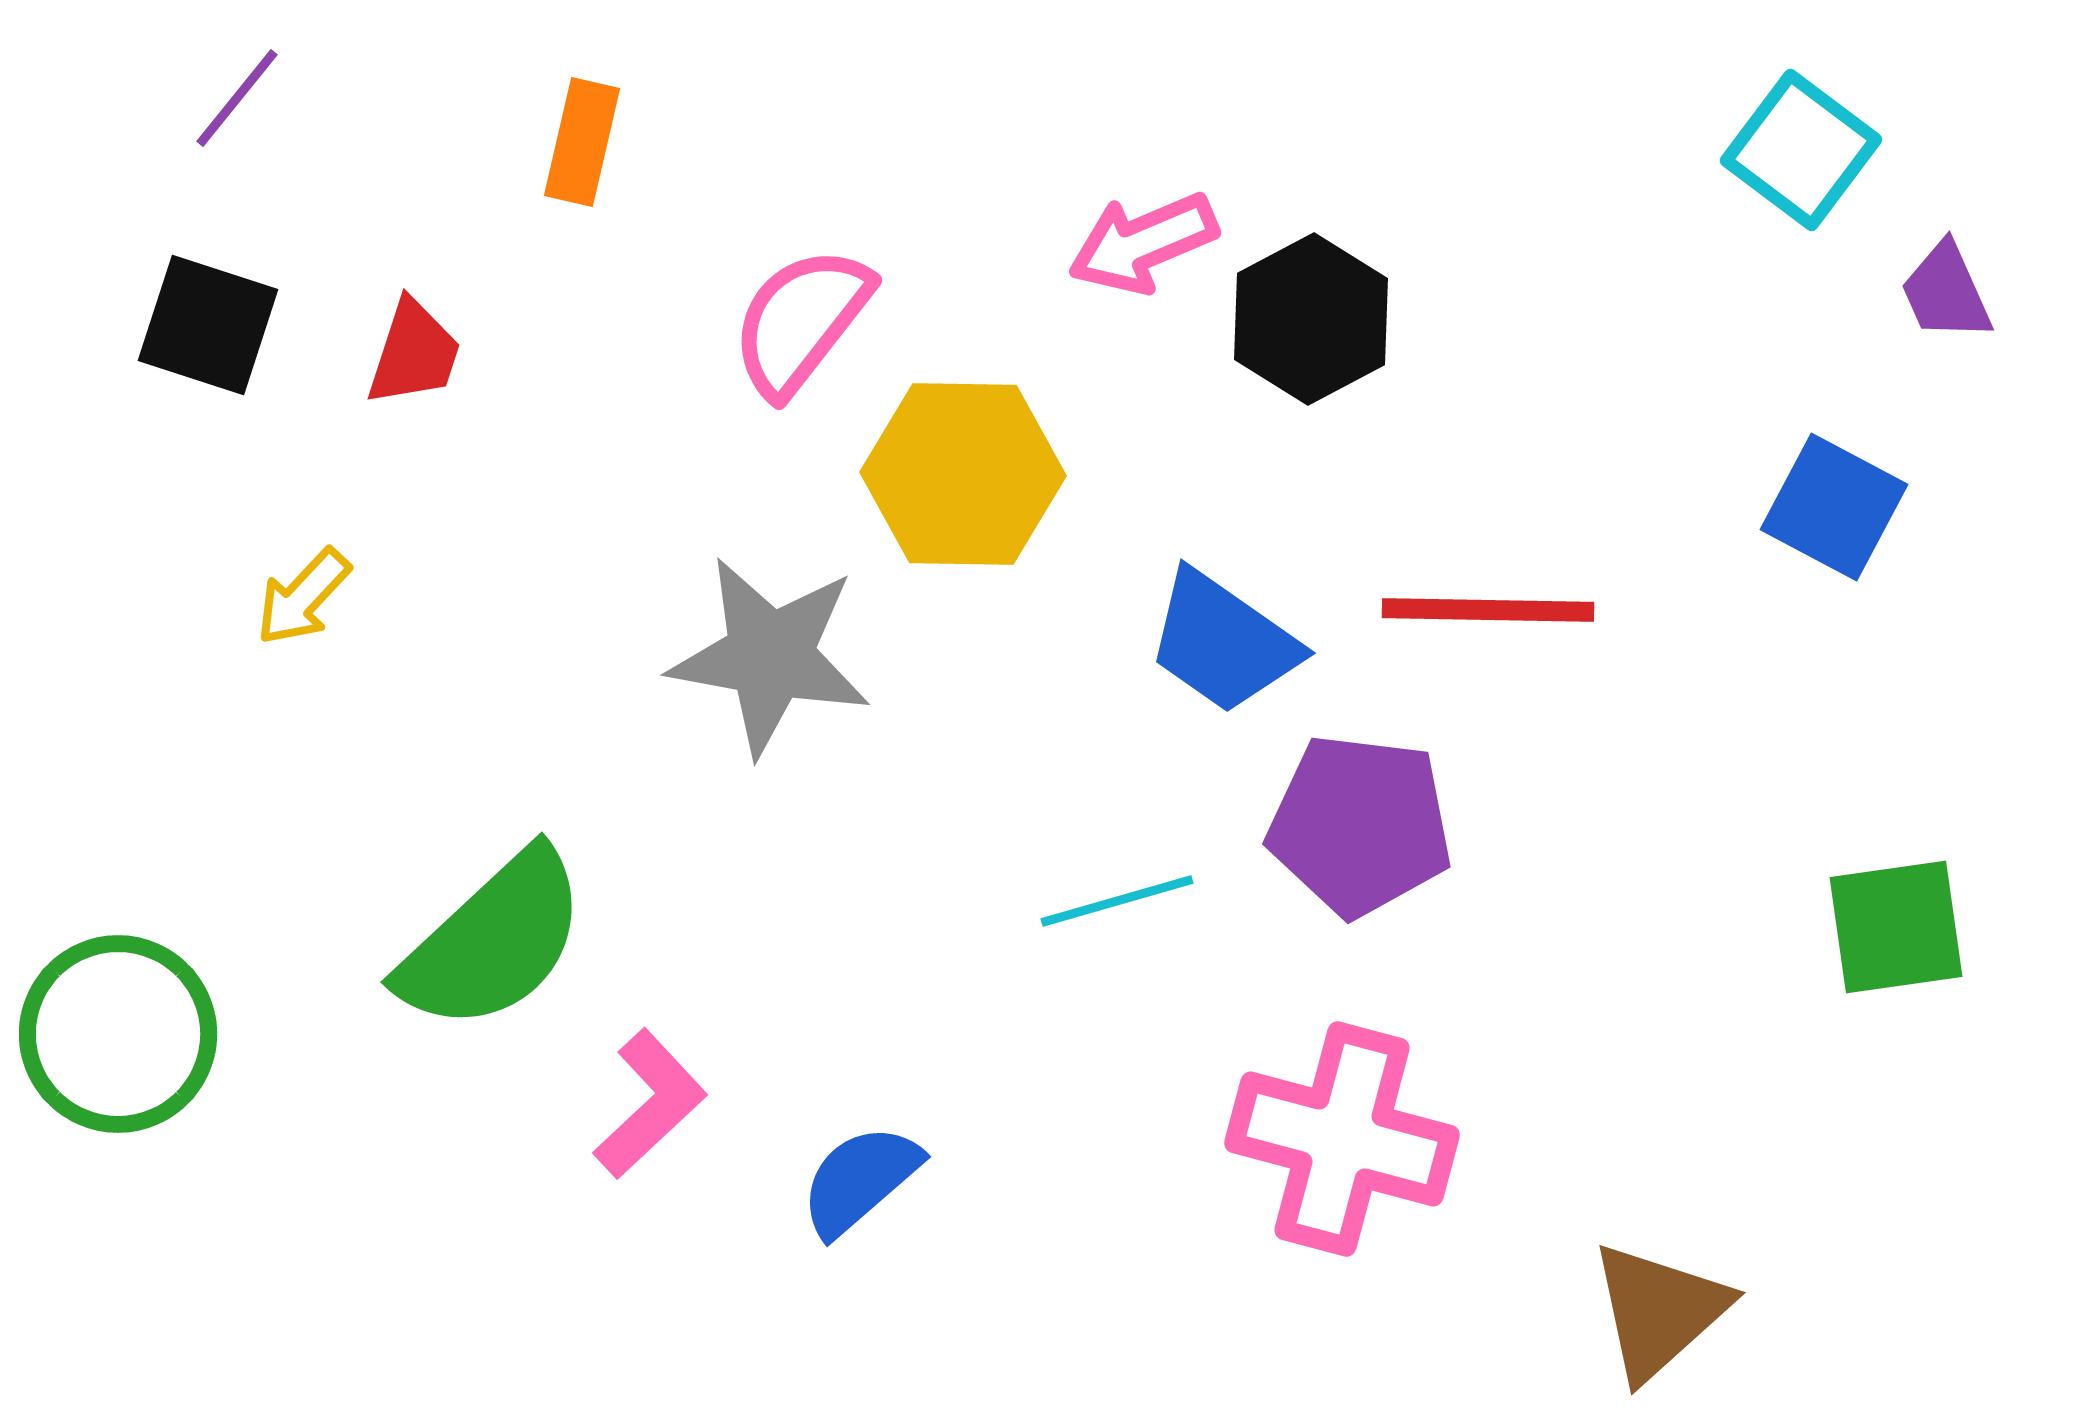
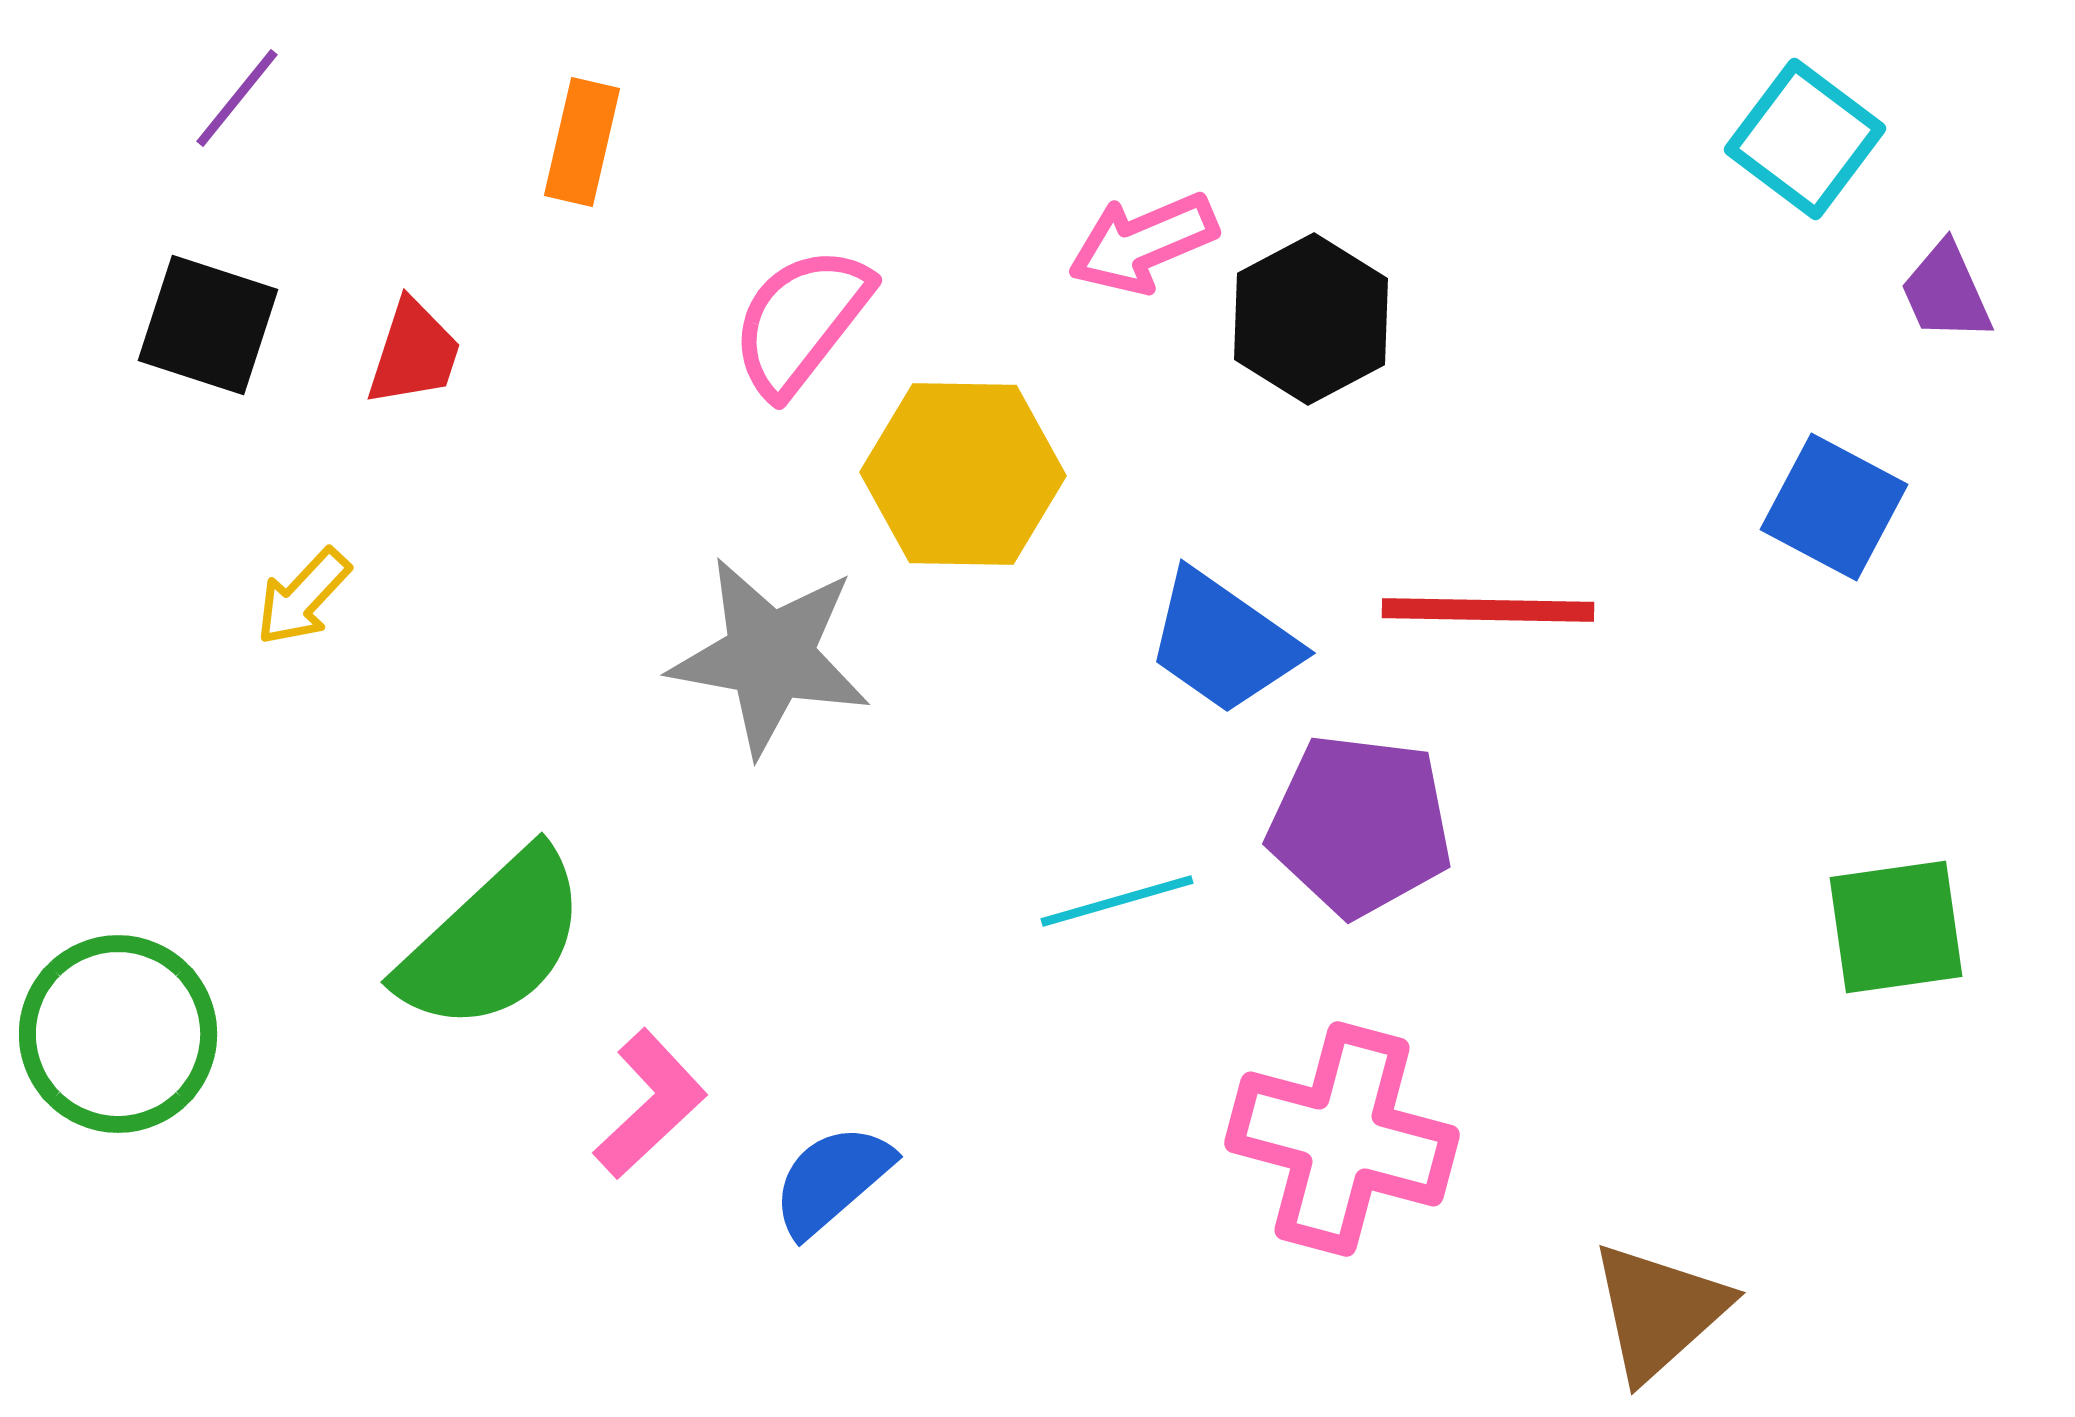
cyan square: moved 4 px right, 11 px up
blue semicircle: moved 28 px left
